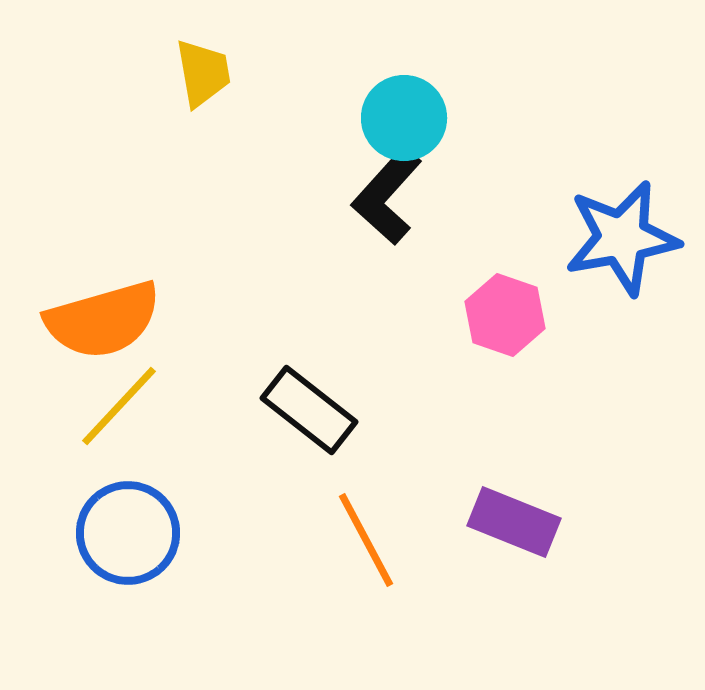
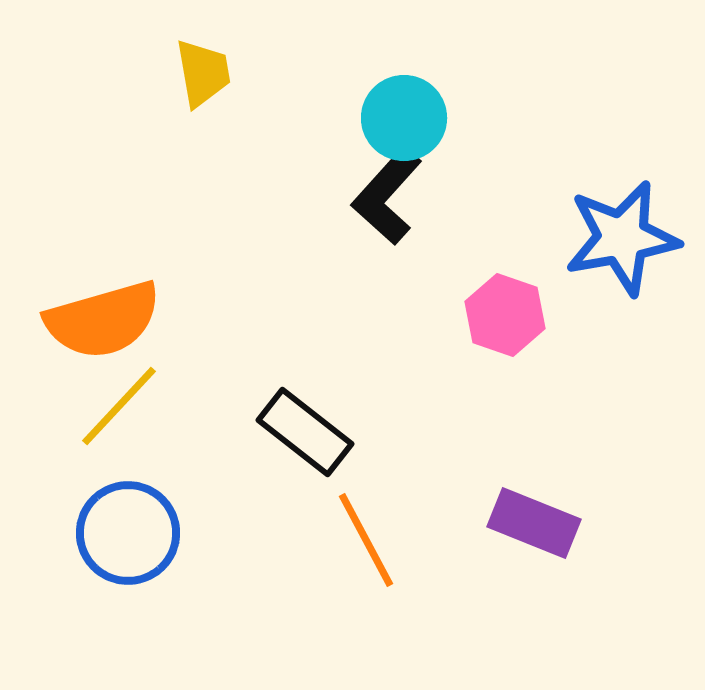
black rectangle: moved 4 px left, 22 px down
purple rectangle: moved 20 px right, 1 px down
